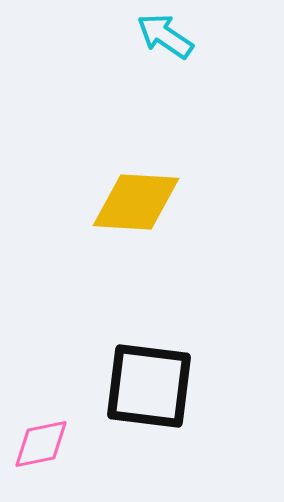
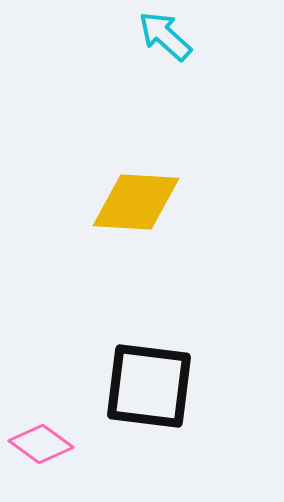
cyan arrow: rotated 8 degrees clockwise
pink diamond: rotated 48 degrees clockwise
